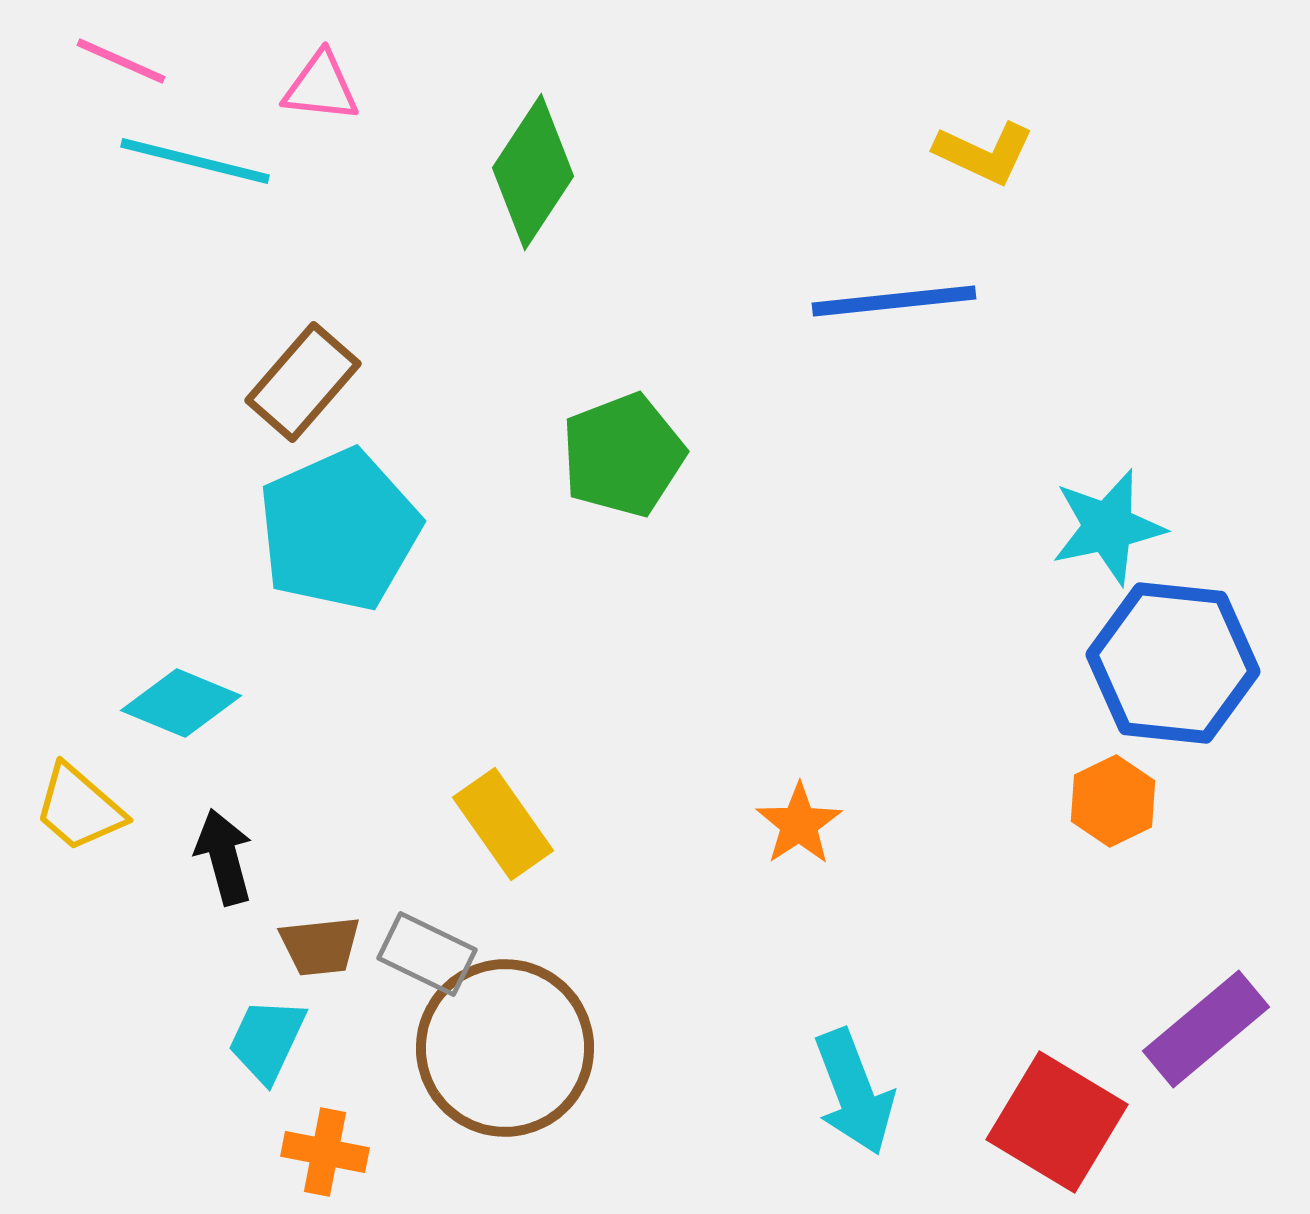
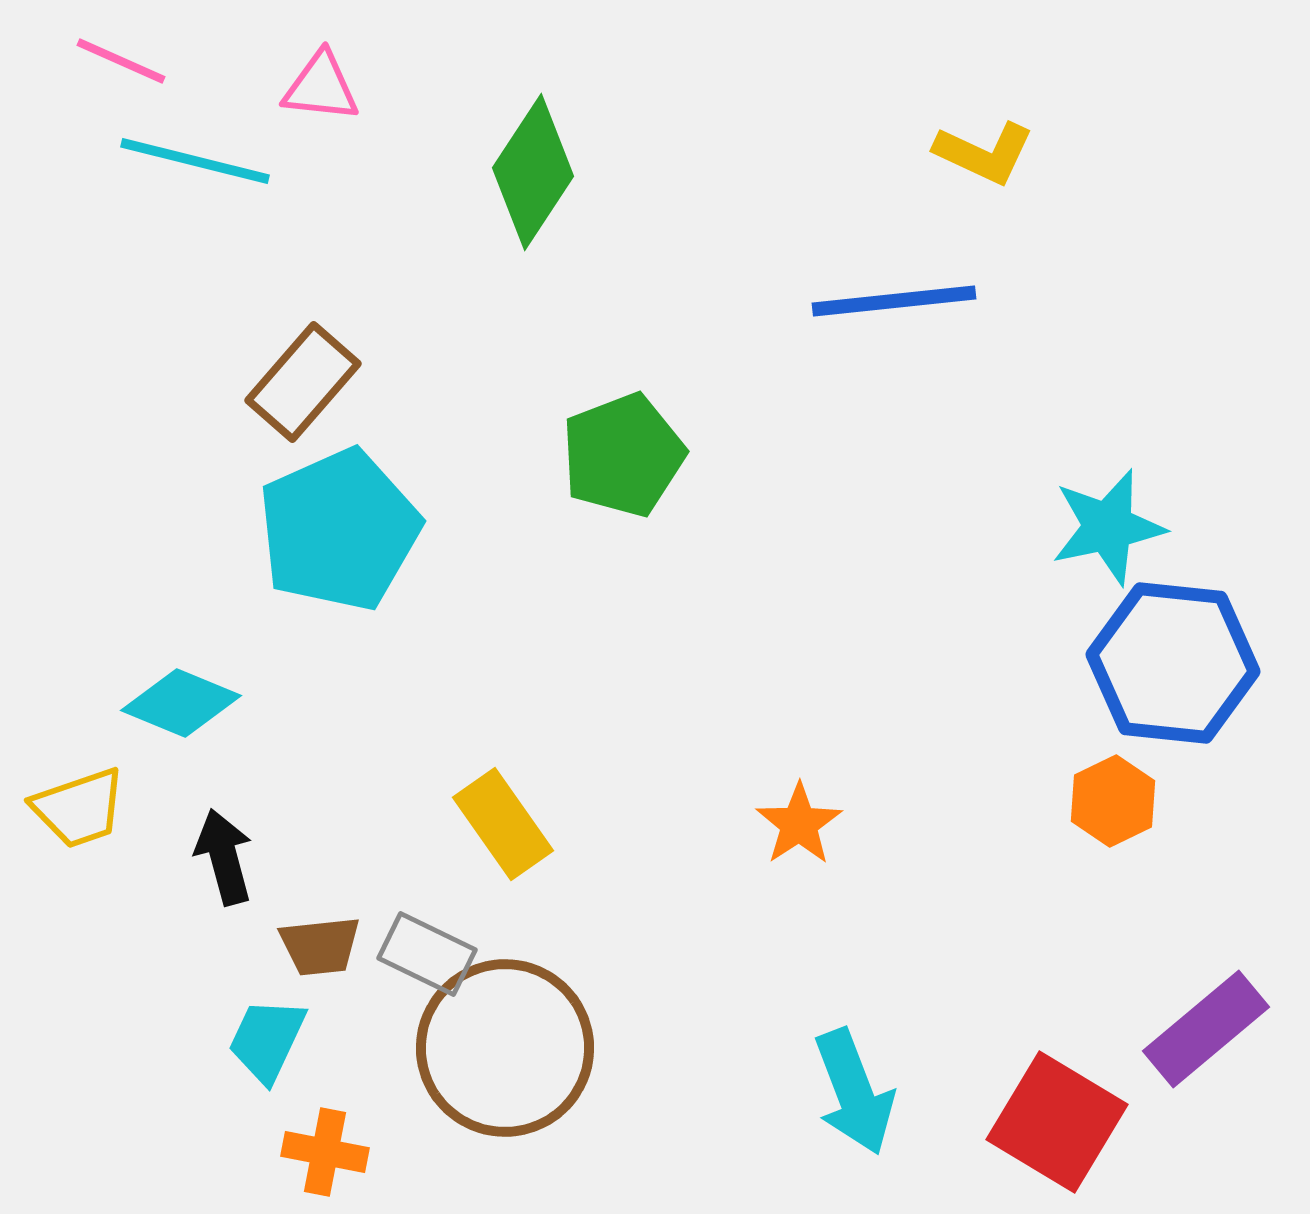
yellow trapezoid: rotated 60 degrees counterclockwise
